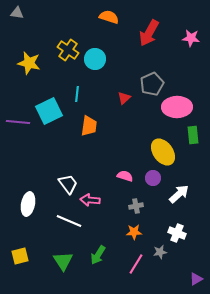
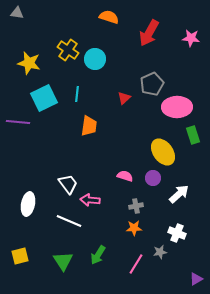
cyan square: moved 5 px left, 13 px up
green rectangle: rotated 12 degrees counterclockwise
orange star: moved 4 px up
